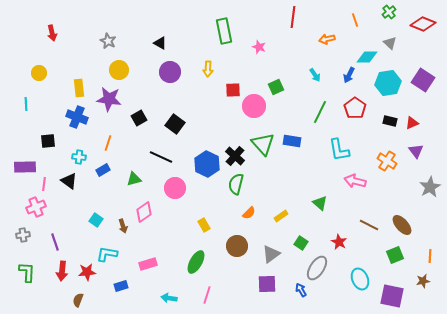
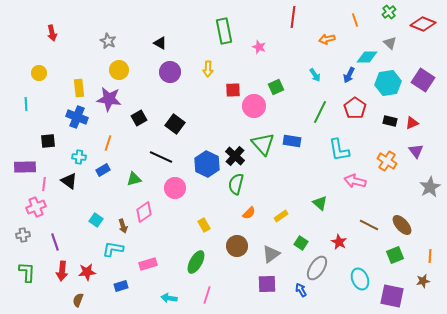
cyan L-shape at (107, 254): moved 6 px right, 5 px up
